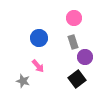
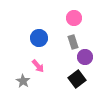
gray star: rotated 16 degrees clockwise
